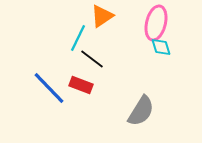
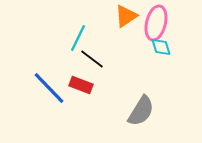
orange triangle: moved 24 px right
